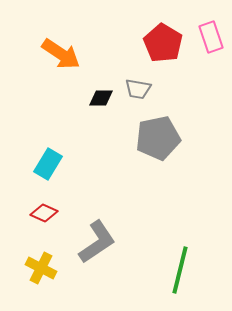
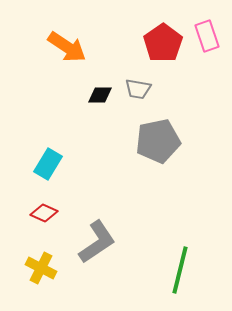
pink rectangle: moved 4 px left, 1 px up
red pentagon: rotated 6 degrees clockwise
orange arrow: moved 6 px right, 7 px up
black diamond: moved 1 px left, 3 px up
gray pentagon: moved 3 px down
